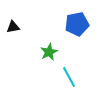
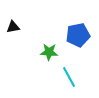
blue pentagon: moved 1 px right, 11 px down
green star: rotated 30 degrees clockwise
